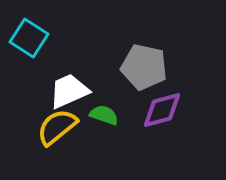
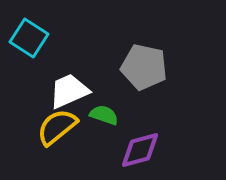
purple diamond: moved 22 px left, 40 px down
